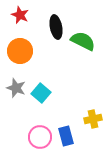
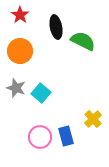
red star: rotated 12 degrees clockwise
yellow cross: rotated 30 degrees counterclockwise
